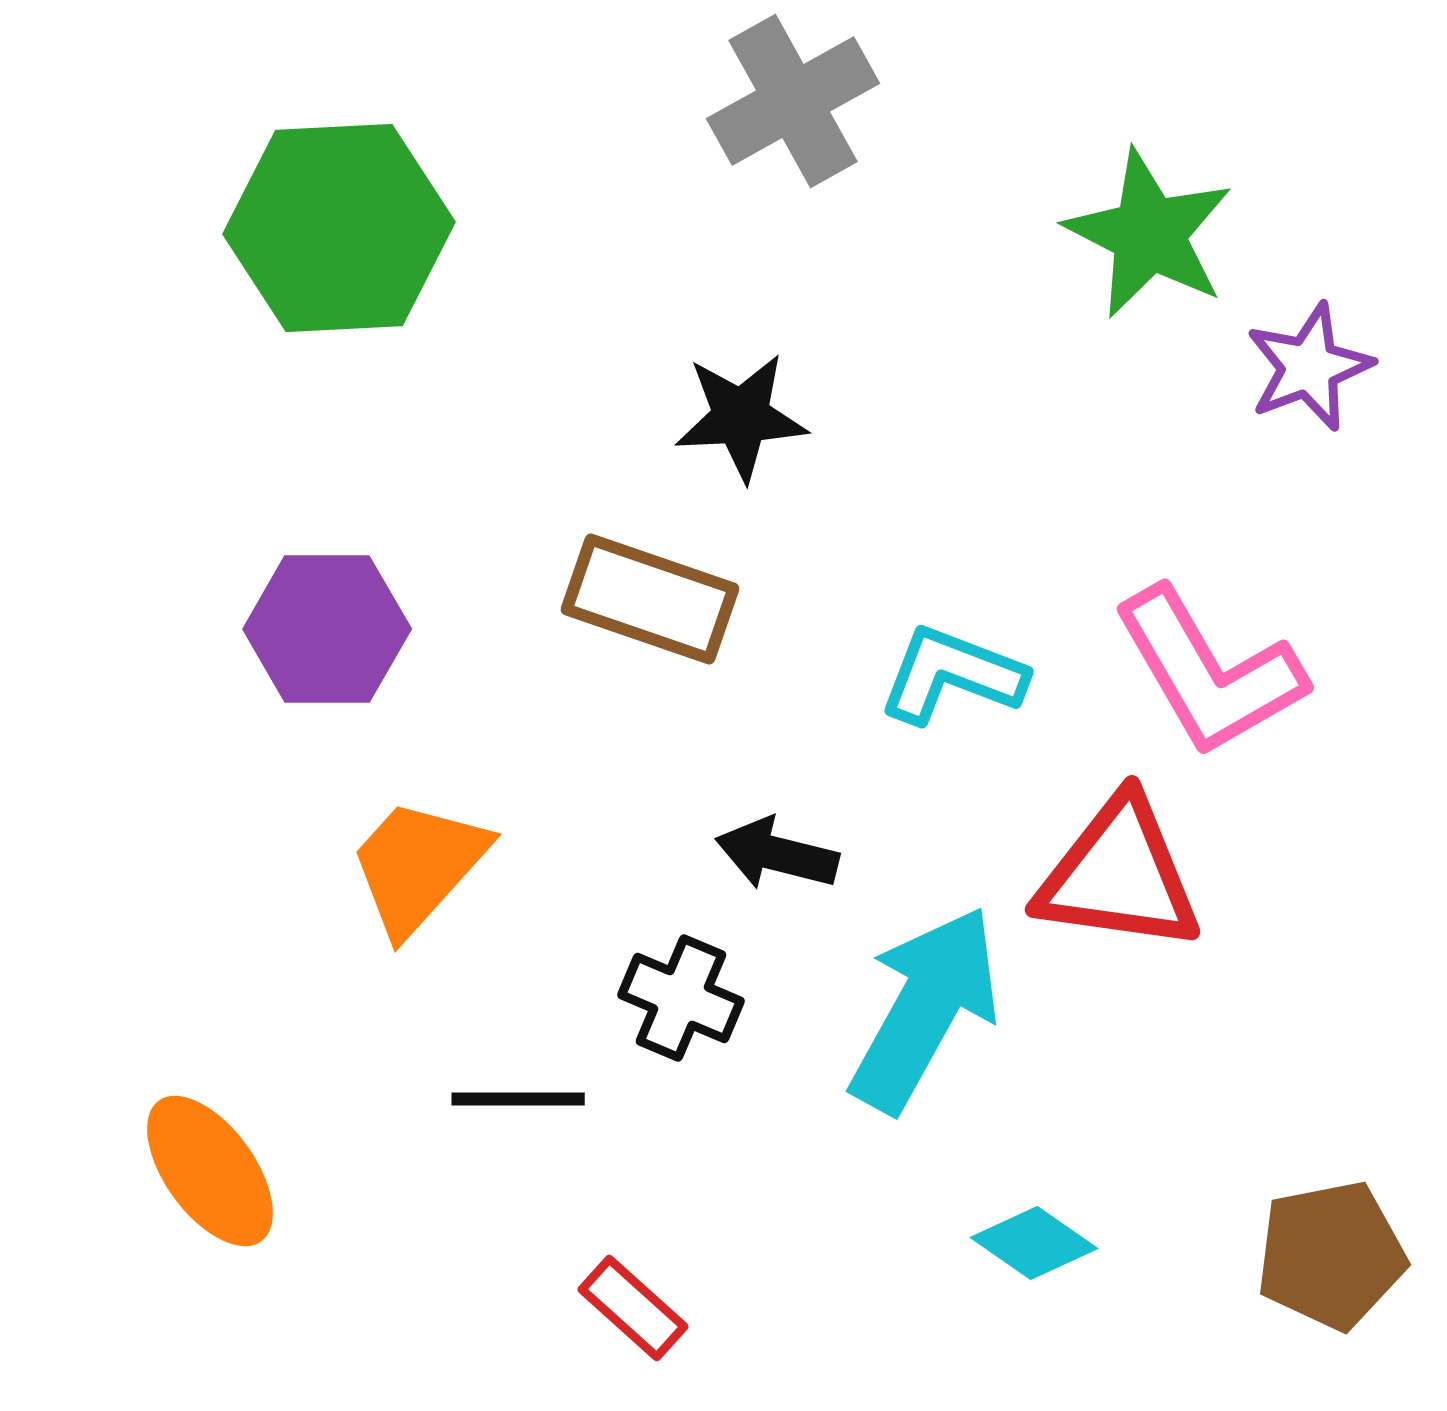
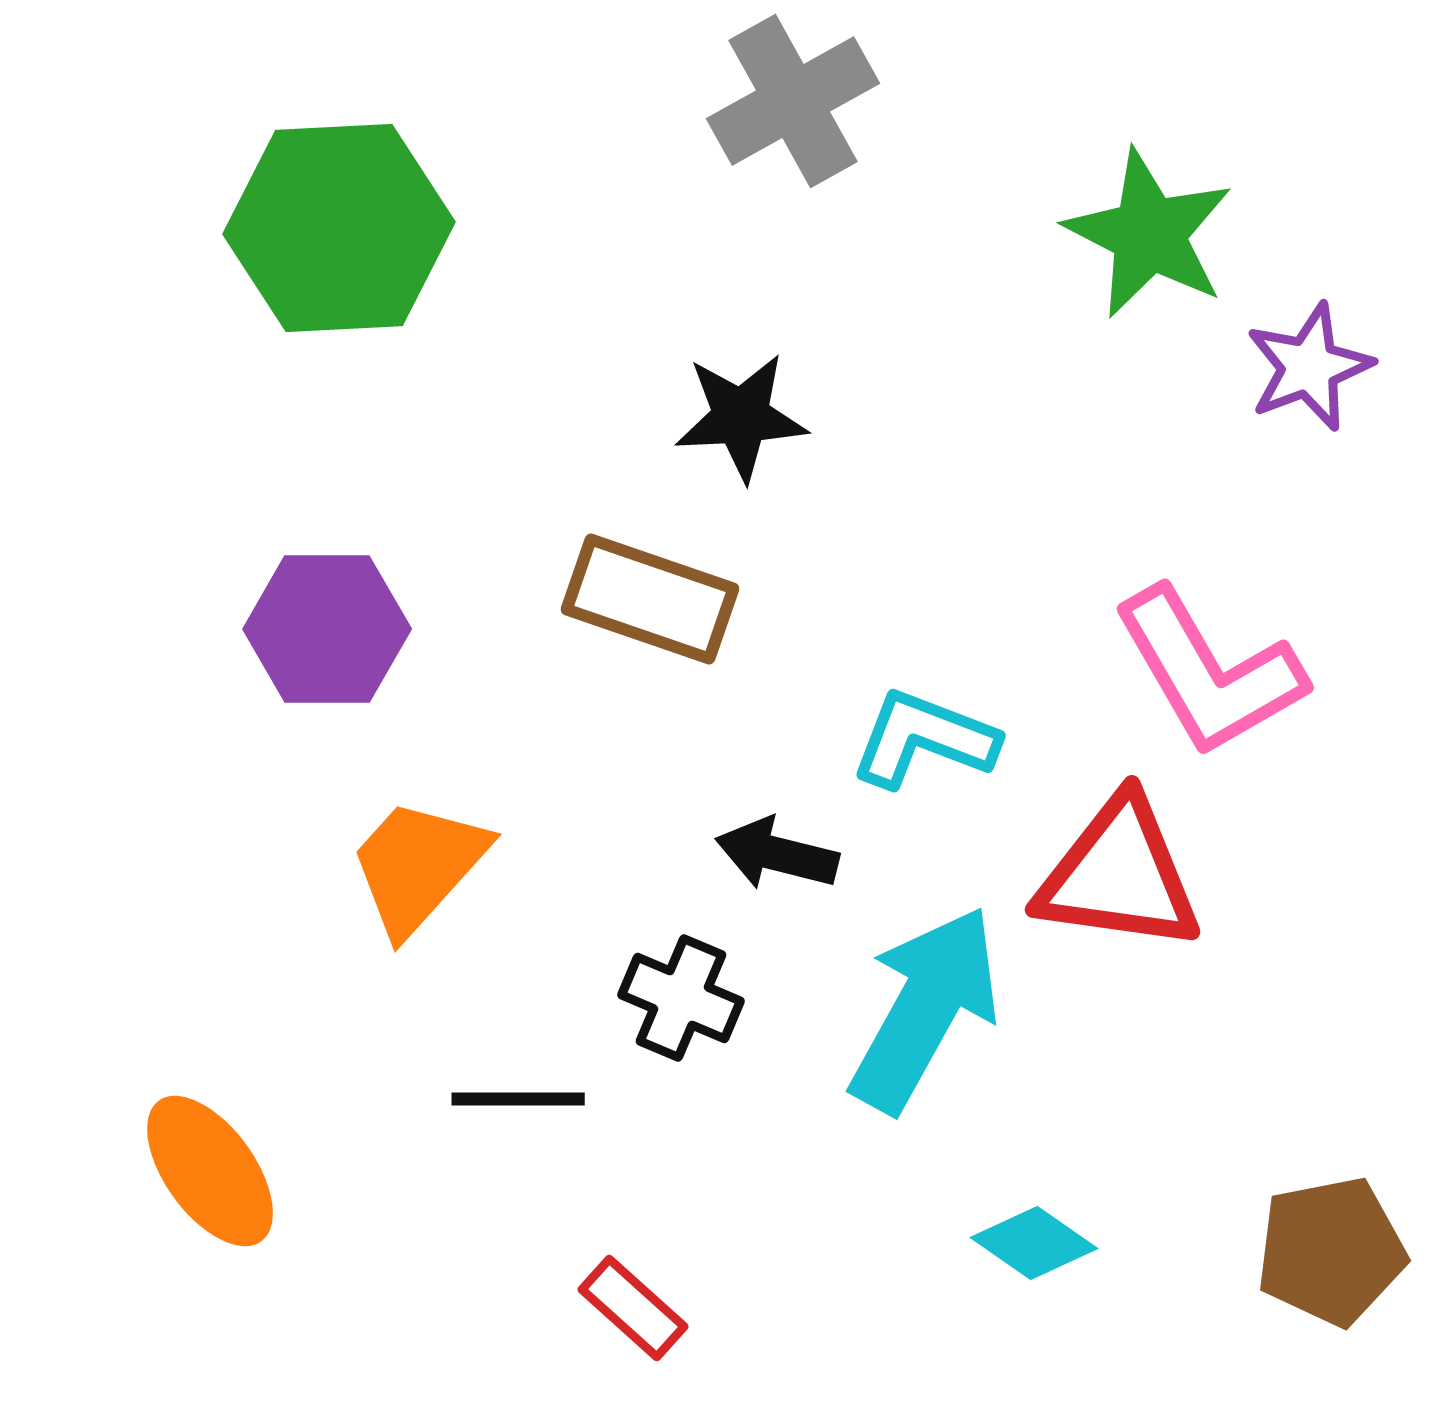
cyan L-shape: moved 28 px left, 64 px down
brown pentagon: moved 4 px up
